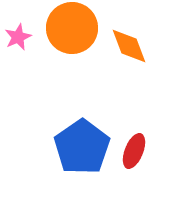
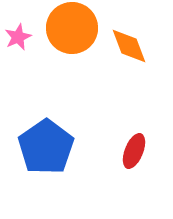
blue pentagon: moved 36 px left
